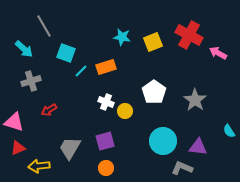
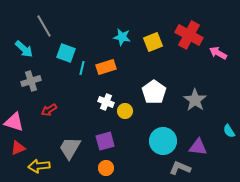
cyan line: moved 1 px right, 3 px up; rotated 32 degrees counterclockwise
gray L-shape: moved 2 px left
